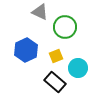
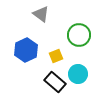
gray triangle: moved 1 px right, 2 px down; rotated 12 degrees clockwise
green circle: moved 14 px right, 8 px down
cyan circle: moved 6 px down
